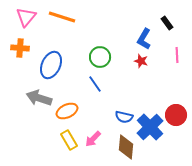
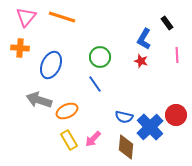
gray arrow: moved 2 px down
